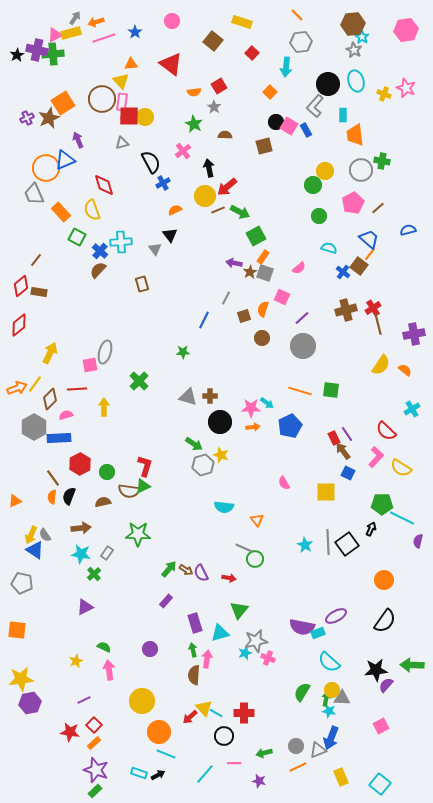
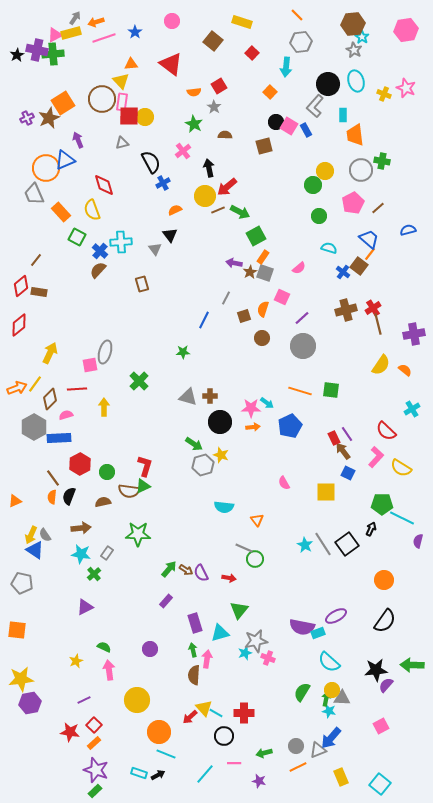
gray line at (328, 542): moved 5 px left, 2 px down; rotated 30 degrees counterclockwise
yellow circle at (142, 701): moved 5 px left, 1 px up
blue arrow at (331, 738): rotated 20 degrees clockwise
